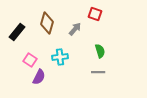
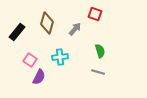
gray line: rotated 16 degrees clockwise
